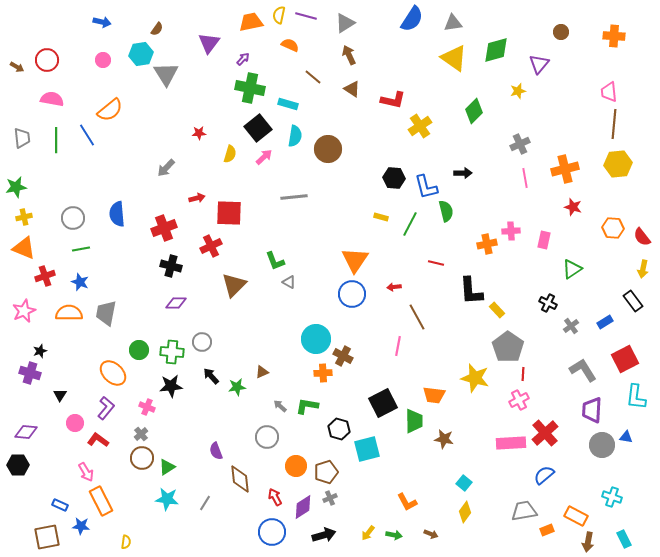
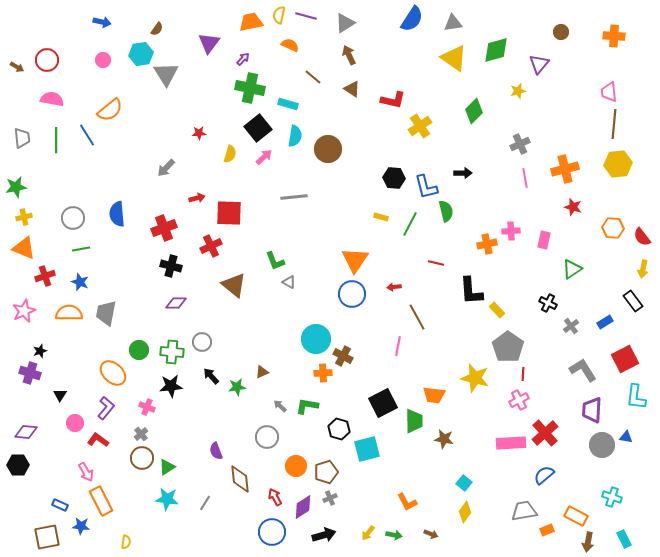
brown triangle at (234, 285): rotated 36 degrees counterclockwise
